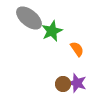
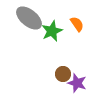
orange semicircle: moved 25 px up
brown circle: moved 10 px up
